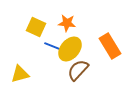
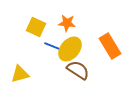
brown semicircle: rotated 80 degrees clockwise
